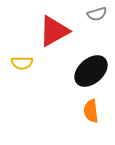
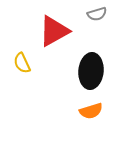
yellow semicircle: rotated 65 degrees clockwise
black ellipse: rotated 44 degrees counterclockwise
orange semicircle: rotated 100 degrees counterclockwise
